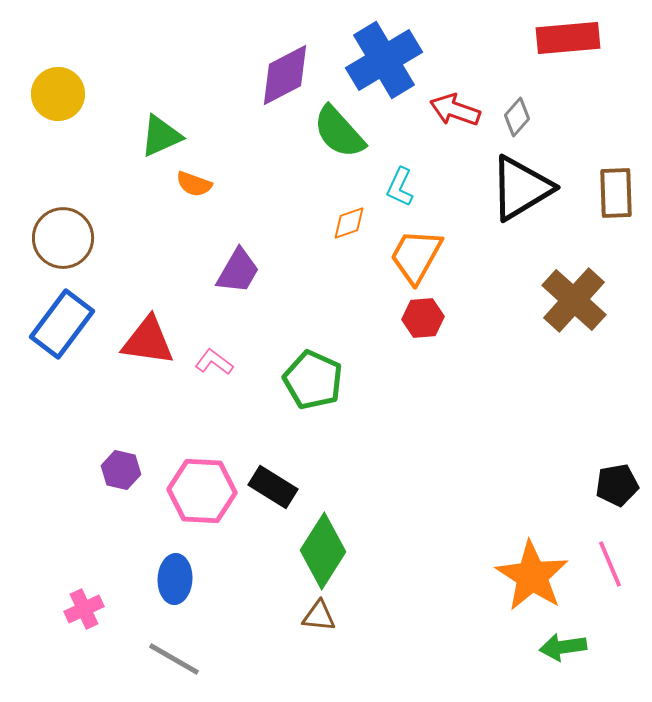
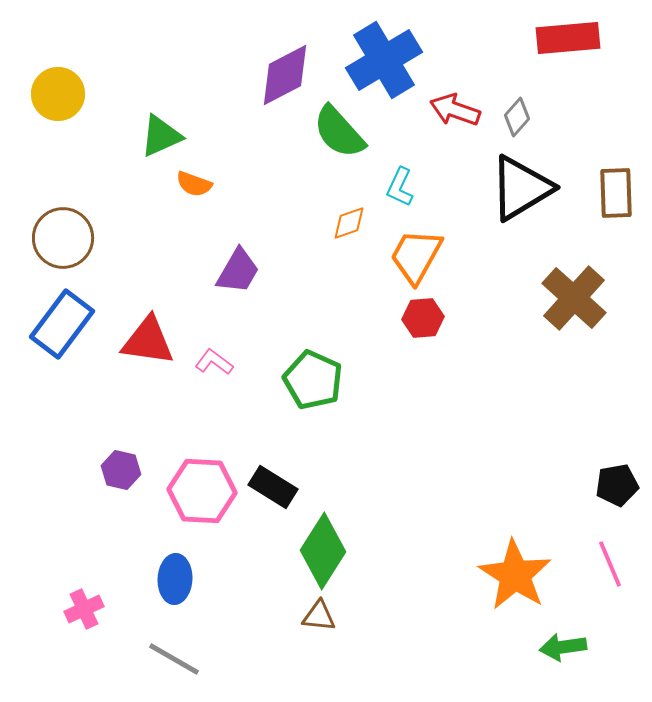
brown cross: moved 2 px up
orange star: moved 17 px left, 1 px up
